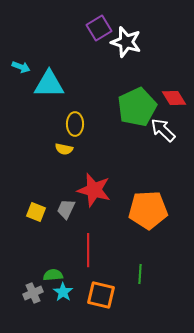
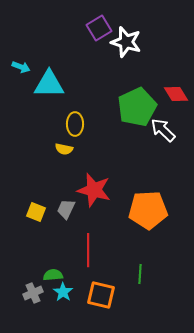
red diamond: moved 2 px right, 4 px up
